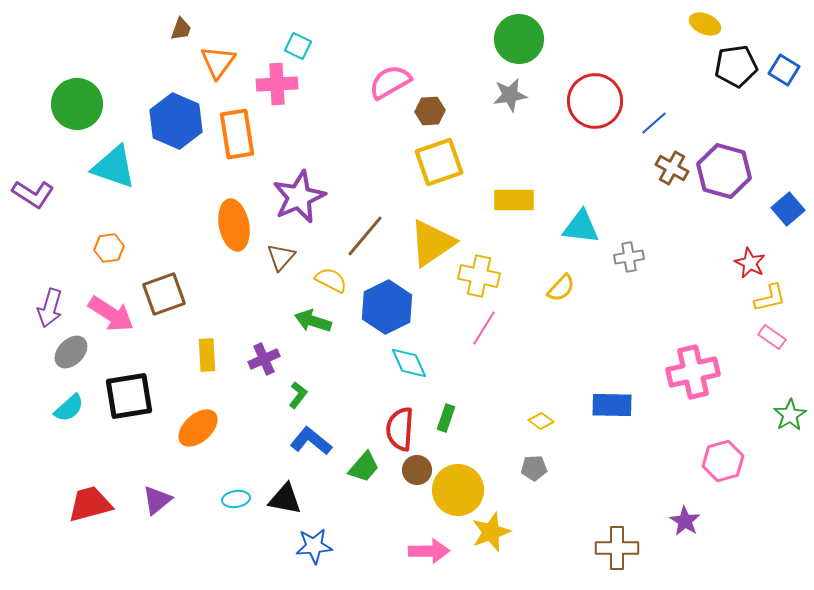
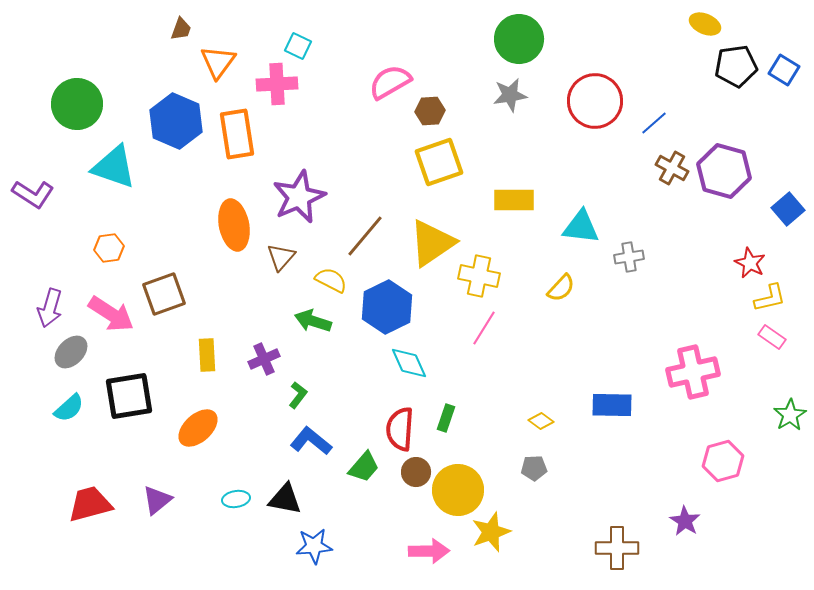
brown circle at (417, 470): moved 1 px left, 2 px down
